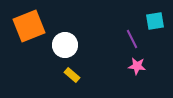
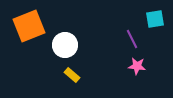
cyan square: moved 2 px up
